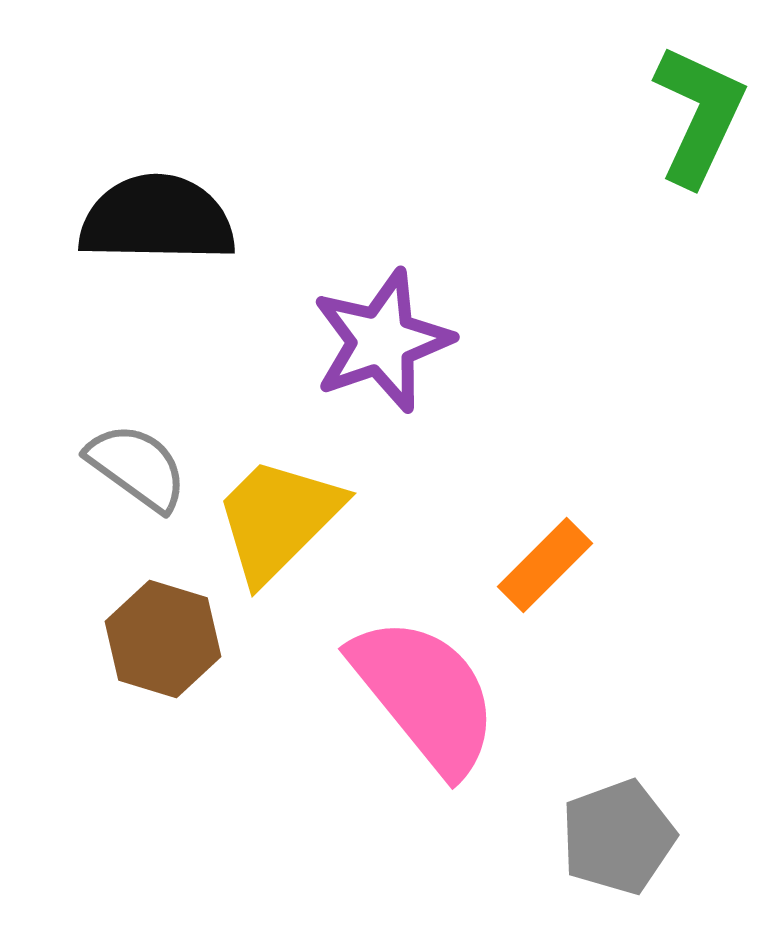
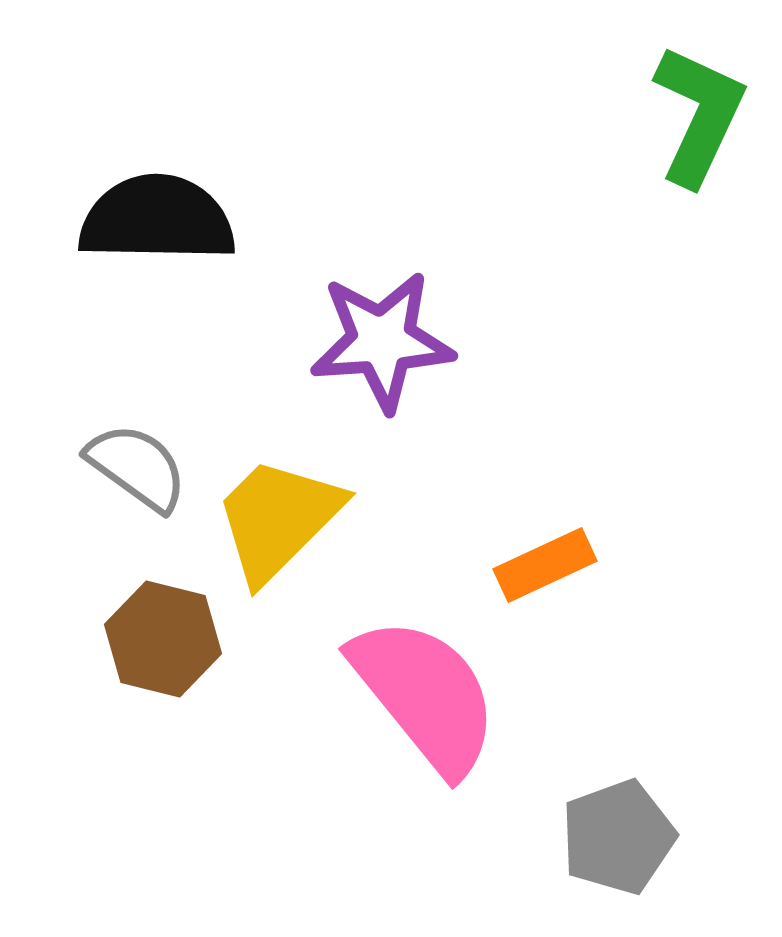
purple star: rotated 15 degrees clockwise
orange rectangle: rotated 20 degrees clockwise
brown hexagon: rotated 3 degrees counterclockwise
